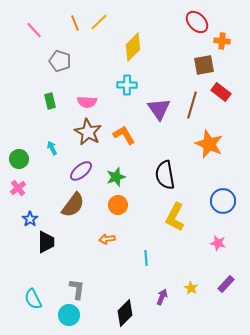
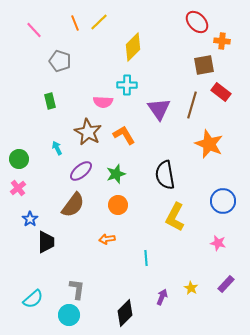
pink semicircle: moved 16 px right
cyan arrow: moved 5 px right
green star: moved 3 px up
cyan semicircle: rotated 105 degrees counterclockwise
